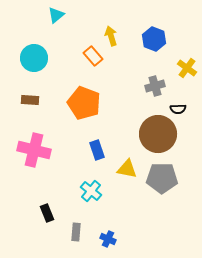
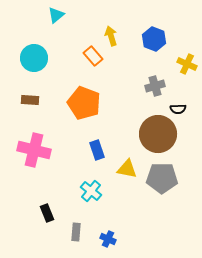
yellow cross: moved 4 px up; rotated 12 degrees counterclockwise
